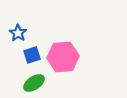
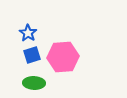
blue star: moved 10 px right
green ellipse: rotated 35 degrees clockwise
